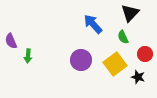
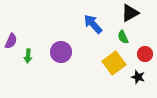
black triangle: rotated 18 degrees clockwise
purple semicircle: rotated 133 degrees counterclockwise
purple circle: moved 20 px left, 8 px up
yellow square: moved 1 px left, 1 px up
